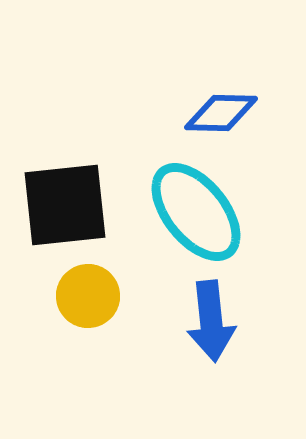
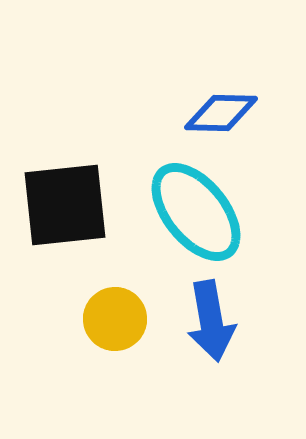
yellow circle: moved 27 px right, 23 px down
blue arrow: rotated 4 degrees counterclockwise
